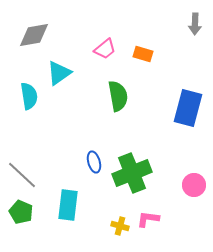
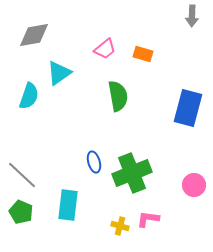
gray arrow: moved 3 px left, 8 px up
cyan semicircle: rotated 28 degrees clockwise
